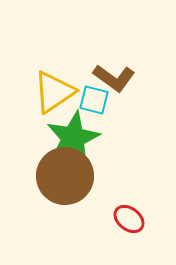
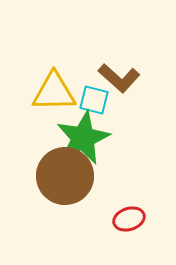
brown L-shape: moved 5 px right; rotated 6 degrees clockwise
yellow triangle: rotated 33 degrees clockwise
green star: moved 10 px right
red ellipse: rotated 56 degrees counterclockwise
